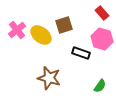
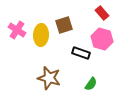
pink cross: rotated 18 degrees counterclockwise
yellow ellipse: rotated 55 degrees clockwise
green semicircle: moved 9 px left, 2 px up
